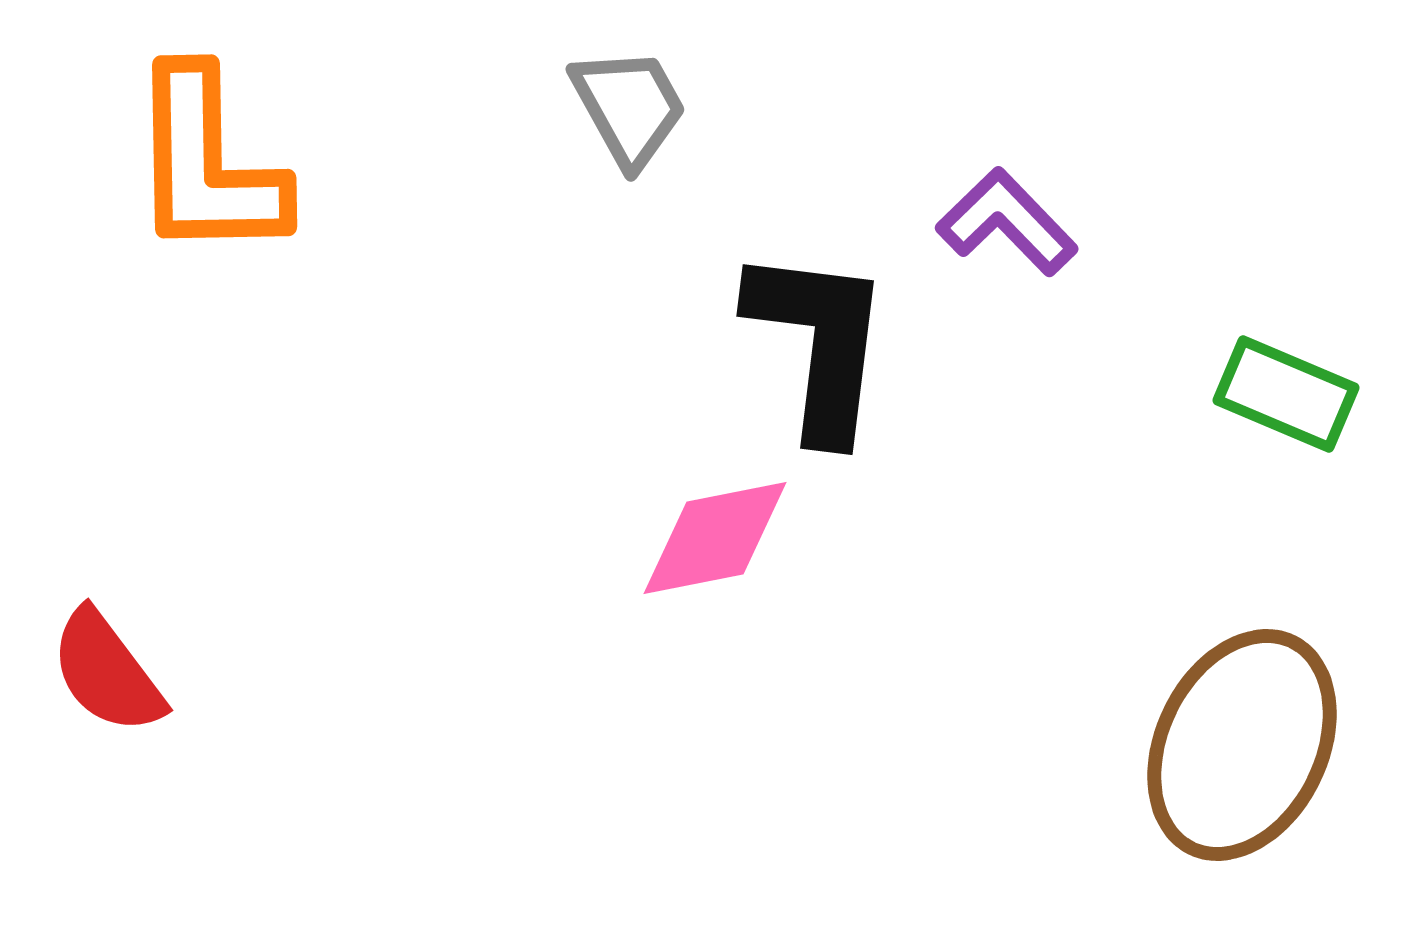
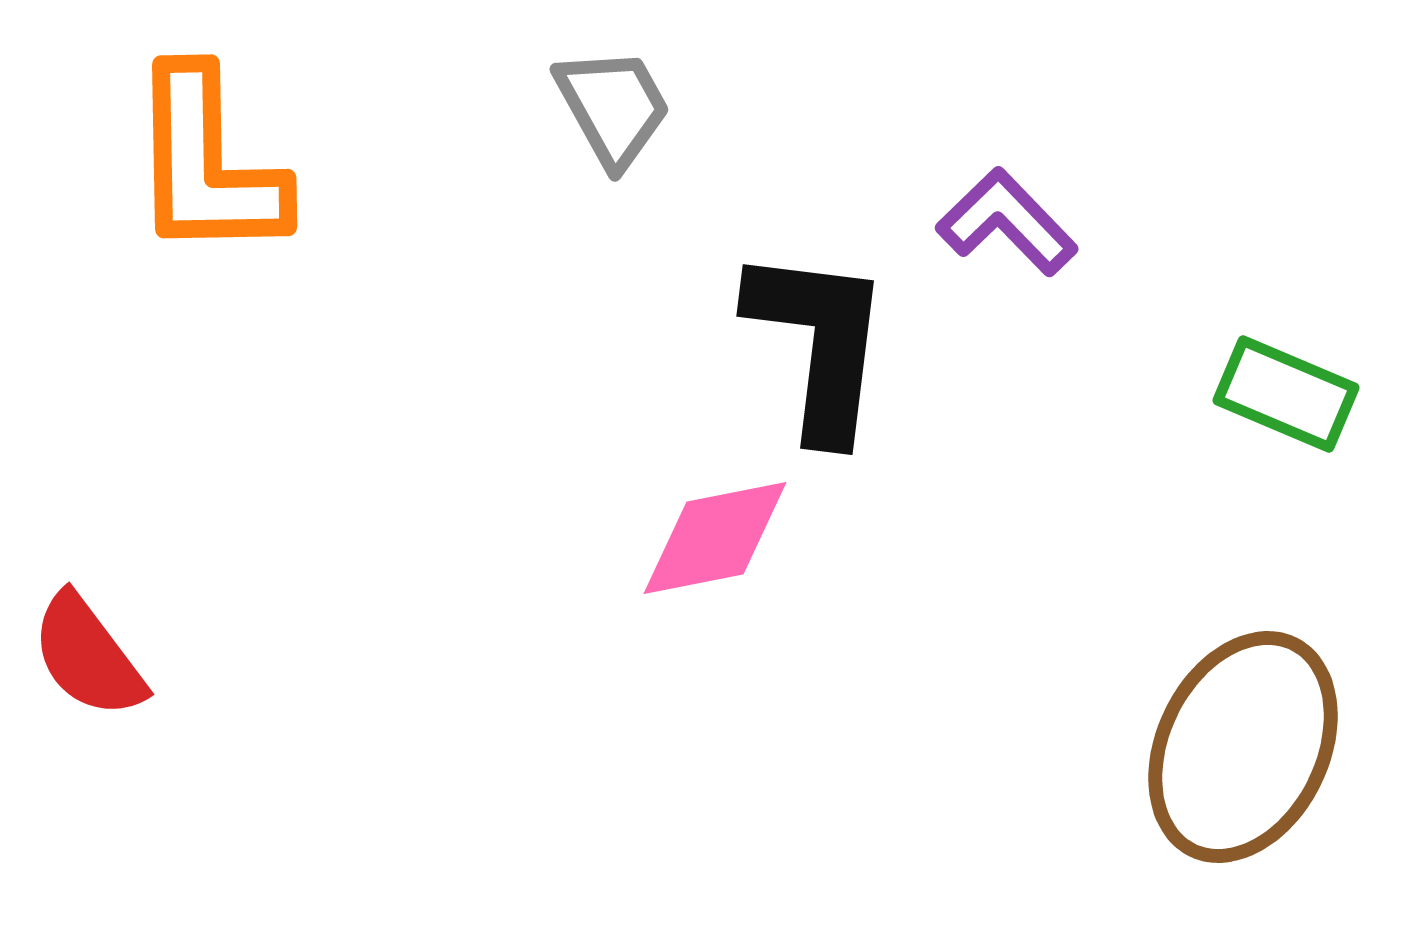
gray trapezoid: moved 16 px left
red semicircle: moved 19 px left, 16 px up
brown ellipse: moved 1 px right, 2 px down
